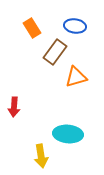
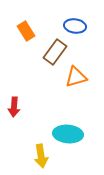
orange rectangle: moved 6 px left, 3 px down
